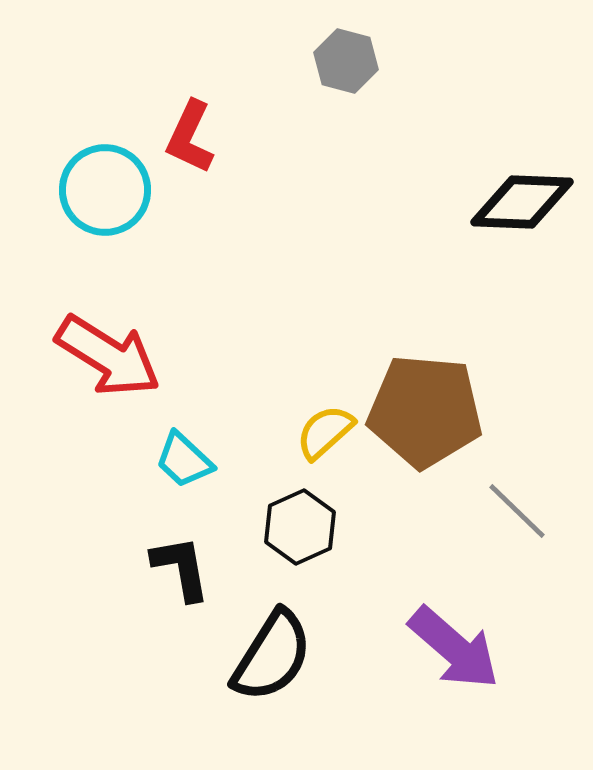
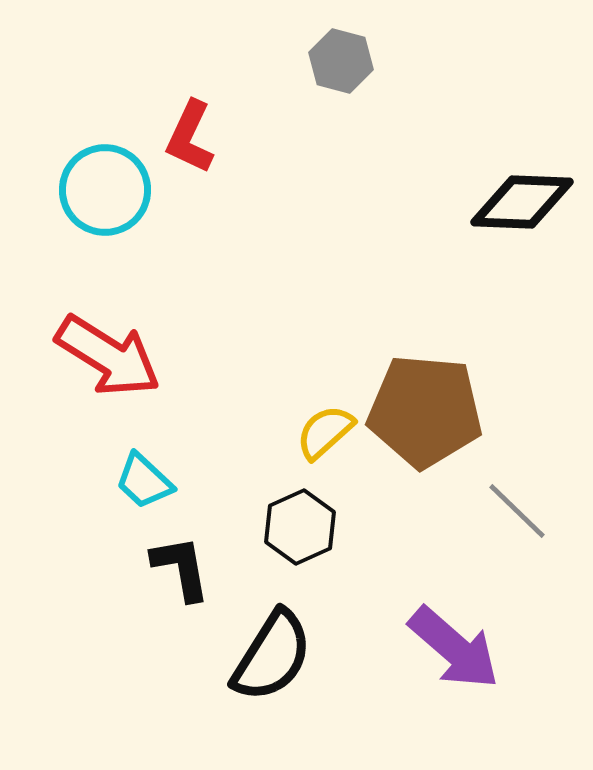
gray hexagon: moved 5 px left
cyan trapezoid: moved 40 px left, 21 px down
